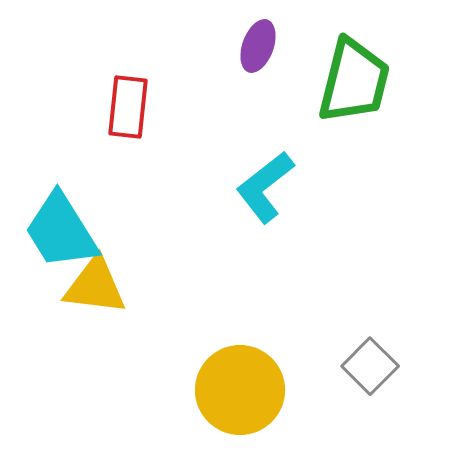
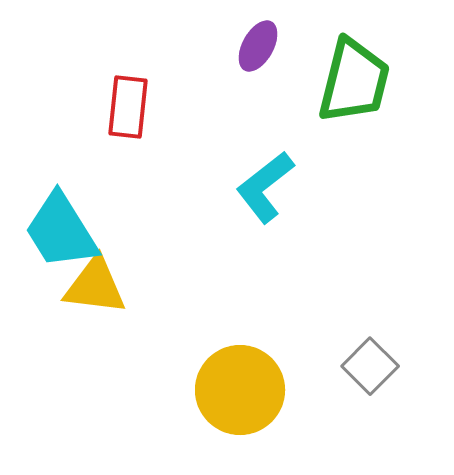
purple ellipse: rotated 9 degrees clockwise
